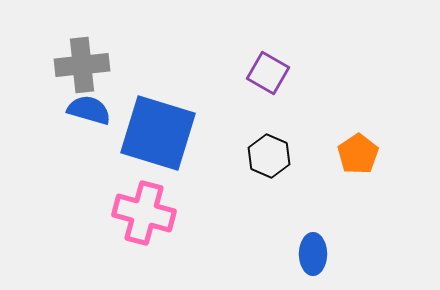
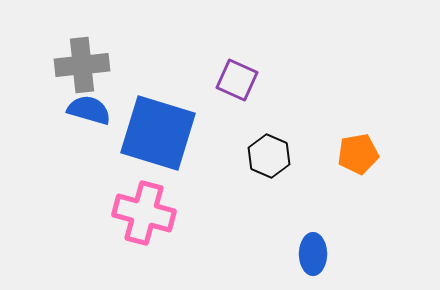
purple square: moved 31 px left, 7 px down; rotated 6 degrees counterclockwise
orange pentagon: rotated 24 degrees clockwise
